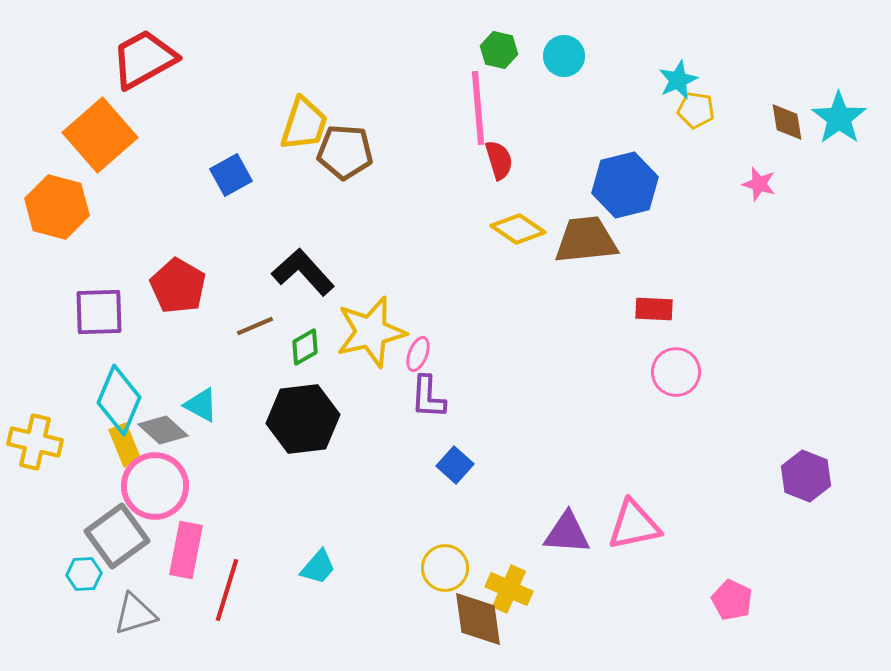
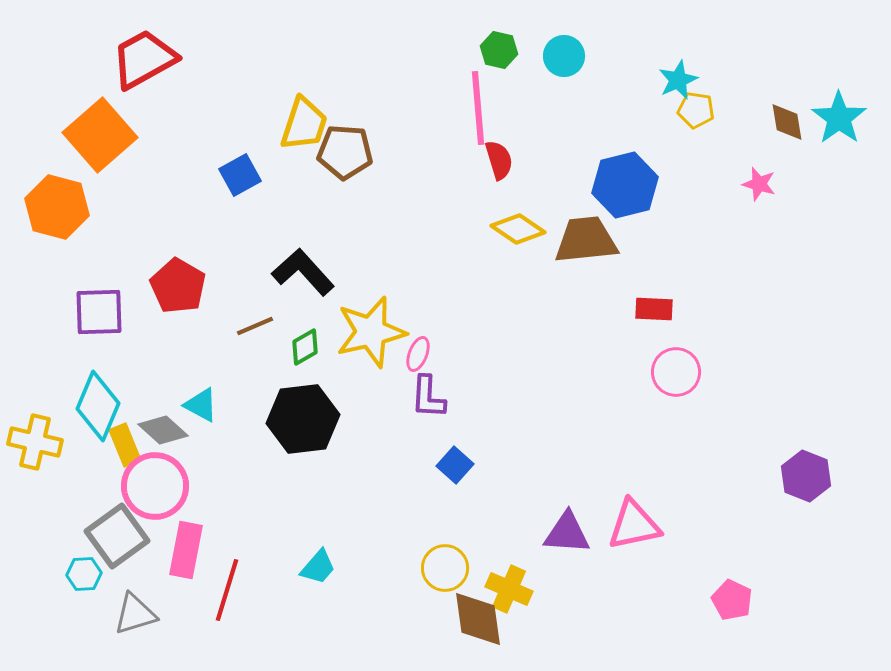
blue square at (231, 175): moved 9 px right
cyan diamond at (119, 400): moved 21 px left, 6 px down
